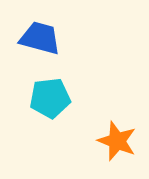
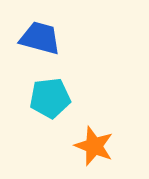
orange star: moved 23 px left, 5 px down
